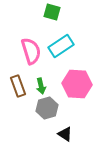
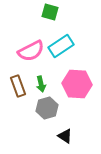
green square: moved 2 px left
pink semicircle: rotated 80 degrees clockwise
green arrow: moved 2 px up
black triangle: moved 2 px down
